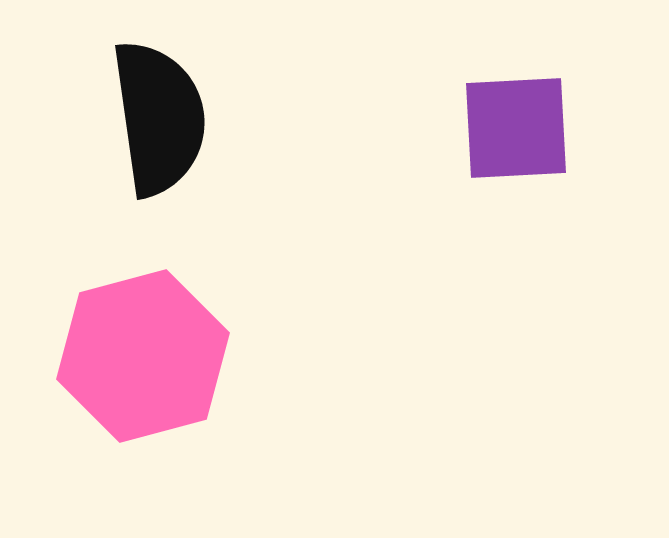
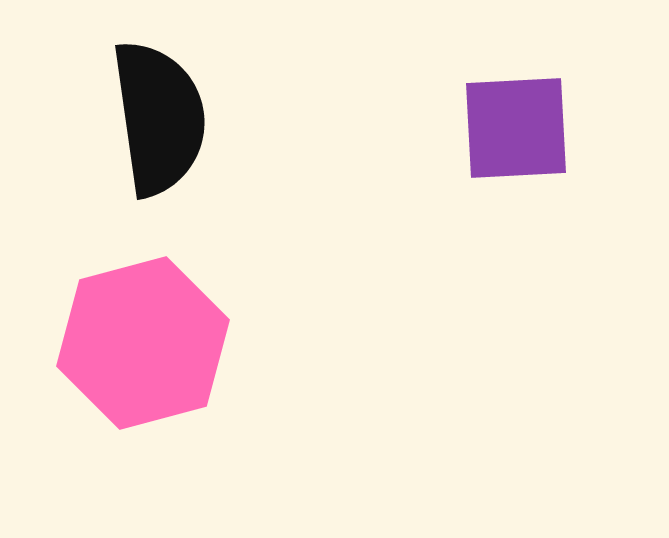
pink hexagon: moved 13 px up
